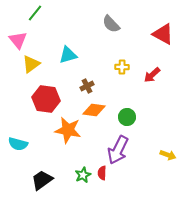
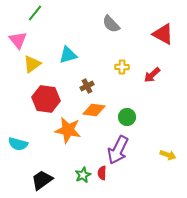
yellow triangle: moved 1 px right
